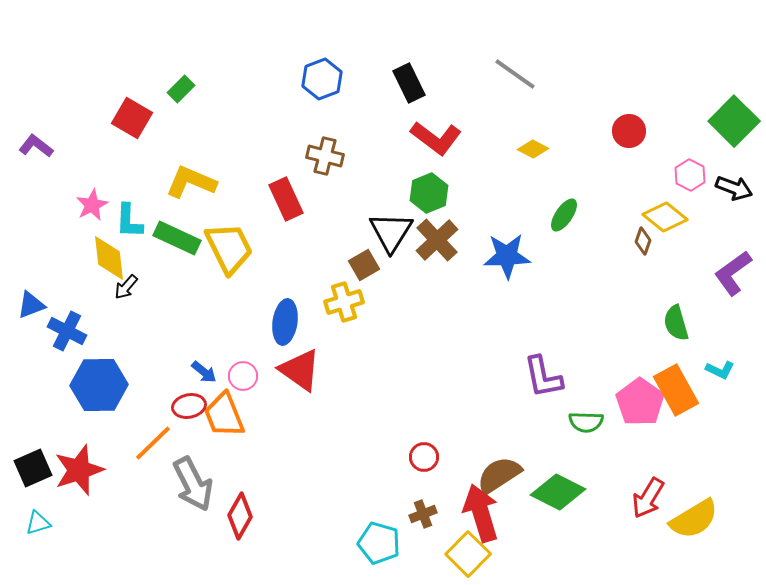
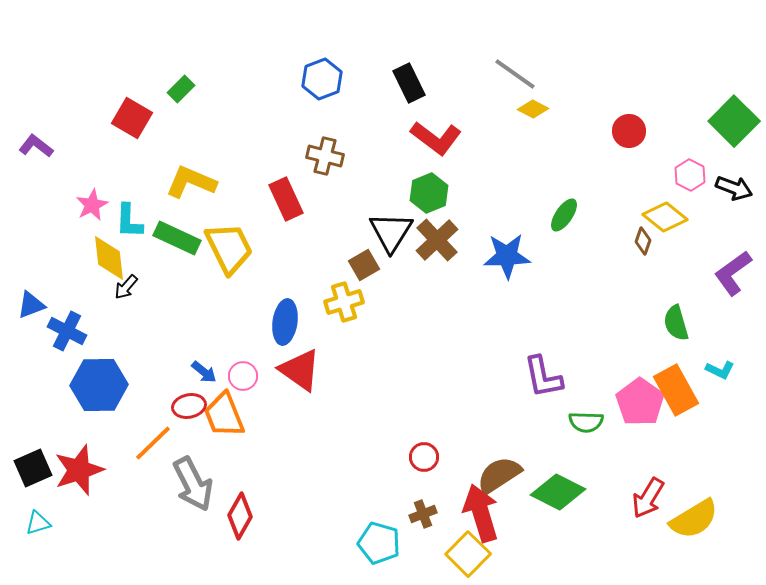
yellow diamond at (533, 149): moved 40 px up
